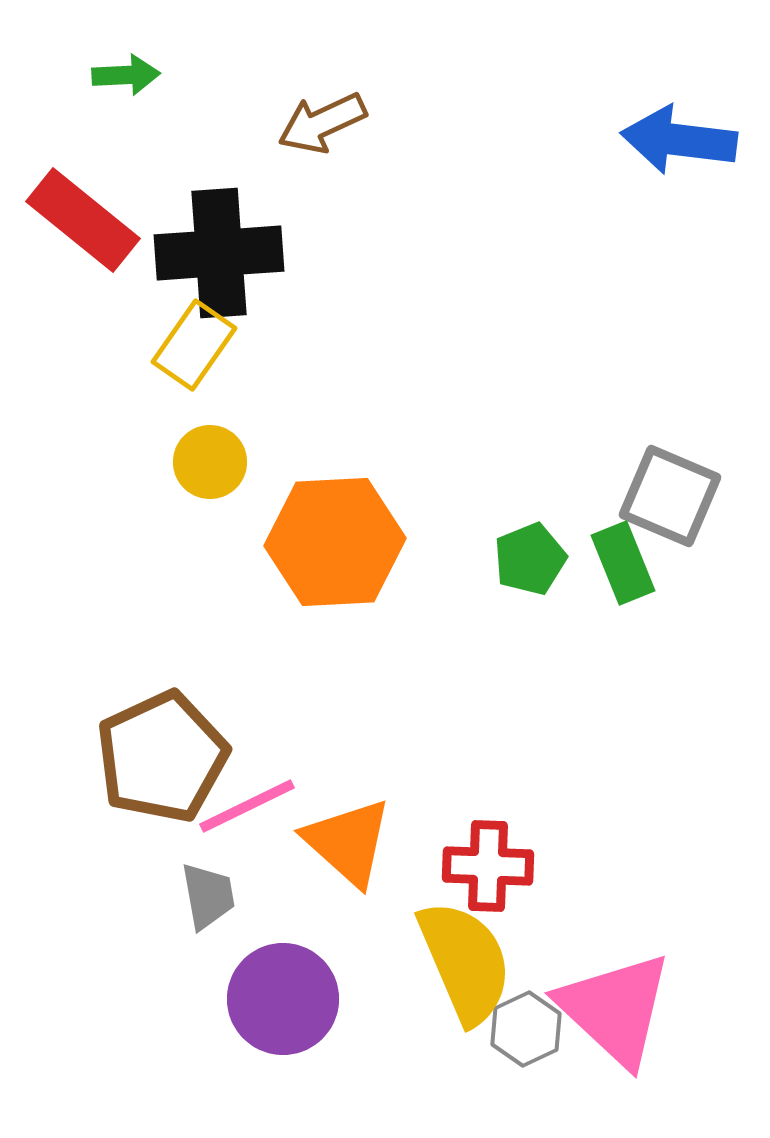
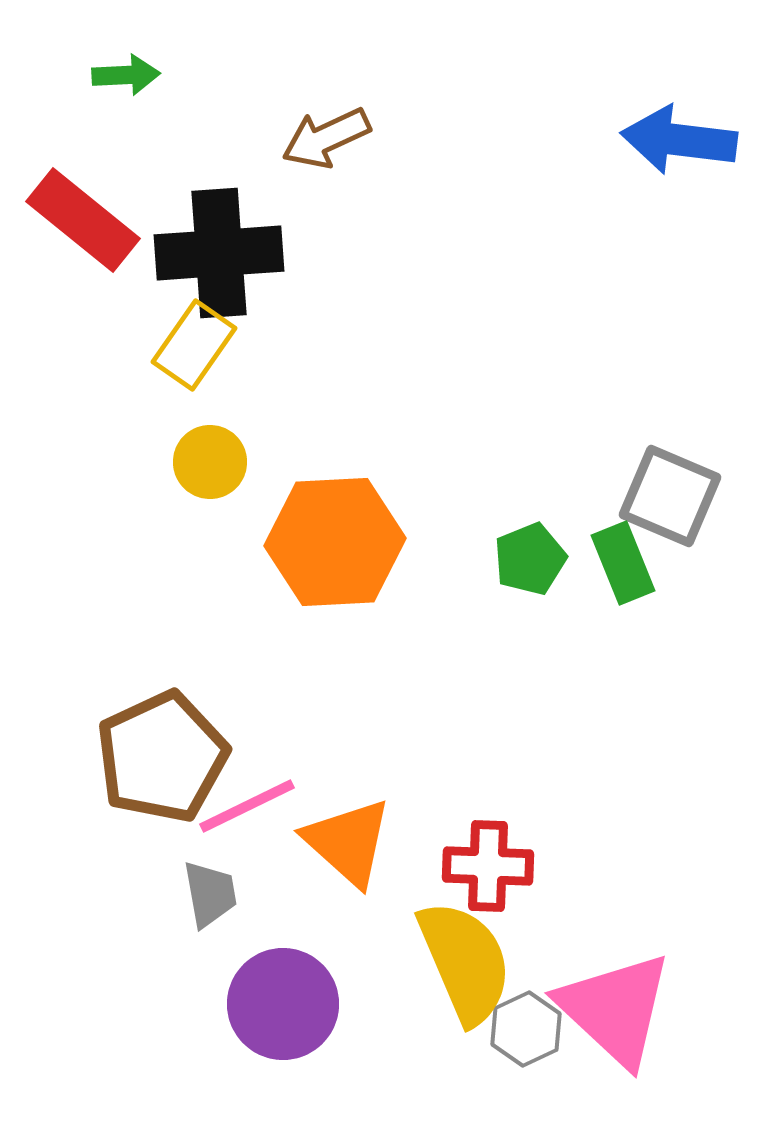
brown arrow: moved 4 px right, 15 px down
gray trapezoid: moved 2 px right, 2 px up
purple circle: moved 5 px down
